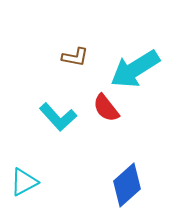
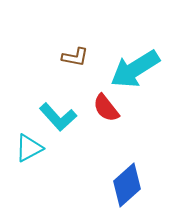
cyan triangle: moved 5 px right, 34 px up
